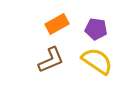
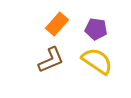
orange rectangle: rotated 20 degrees counterclockwise
